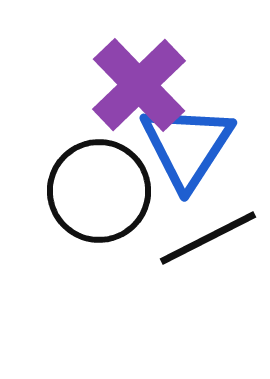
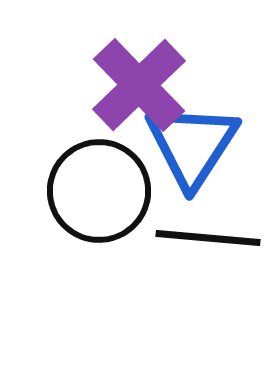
blue triangle: moved 5 px right, 1 px up
black line: rotated 32 degrees clockwise
